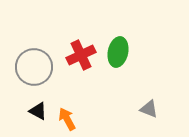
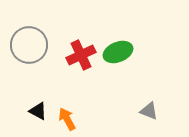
green ellipse: rotated 56 degrees clockwise
gray circle: moved 5 px left, 22 px up
gray triangle: moved 2 px down
